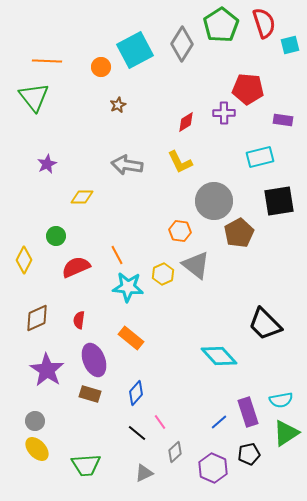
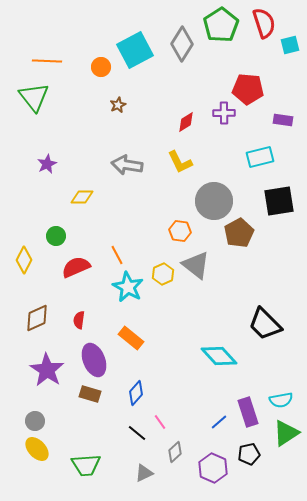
cyan star at (128, 287): rotated 24 degrees clockwise
